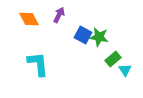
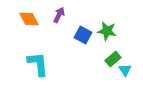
green star: moved 8 px right, 6 px up
